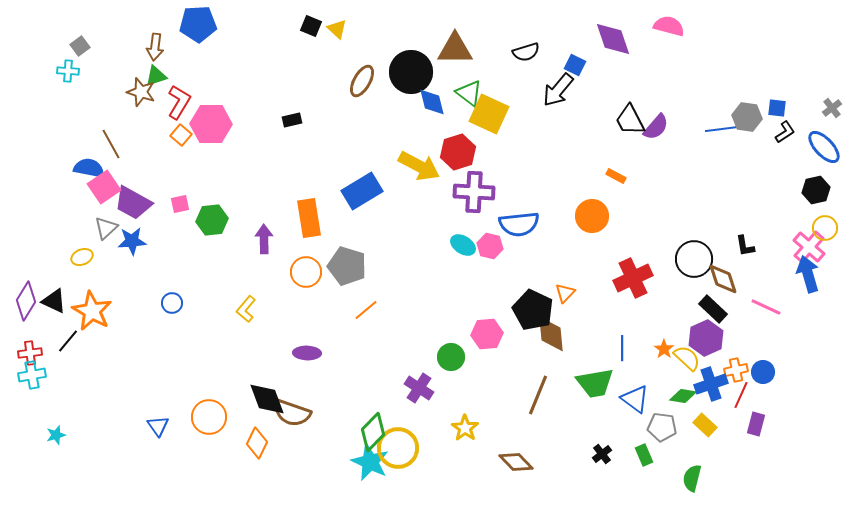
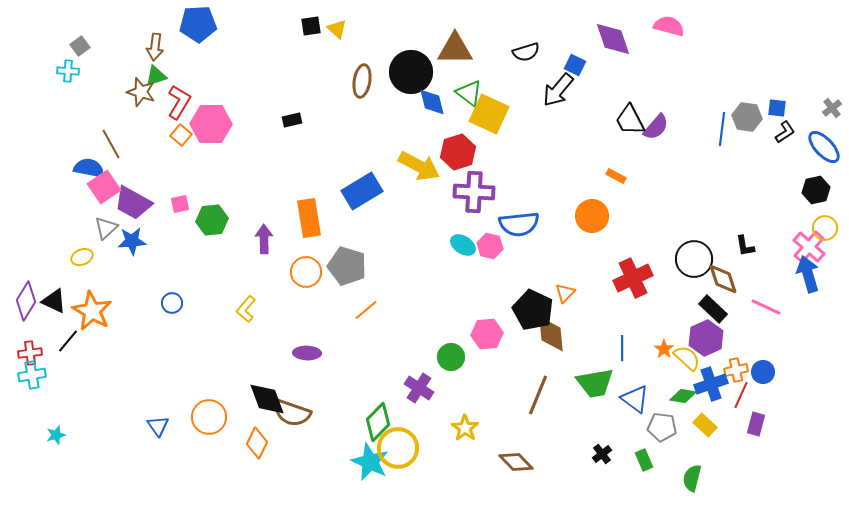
black square at (311, 26): rotated 30 degrees counterclockwise
brown ellipse at (362, 81): rotated 20 degrees counterclockwise
blue line at (722, 129): rotated 76 degrees counterclockwise
green diamond at (373, 432): moved 5 px right, 10 px up
green rectangle at (644, 455): moved 5 px down
